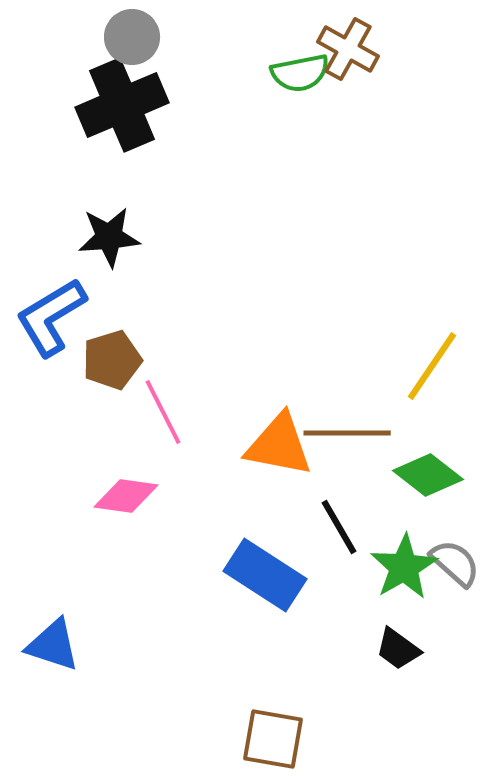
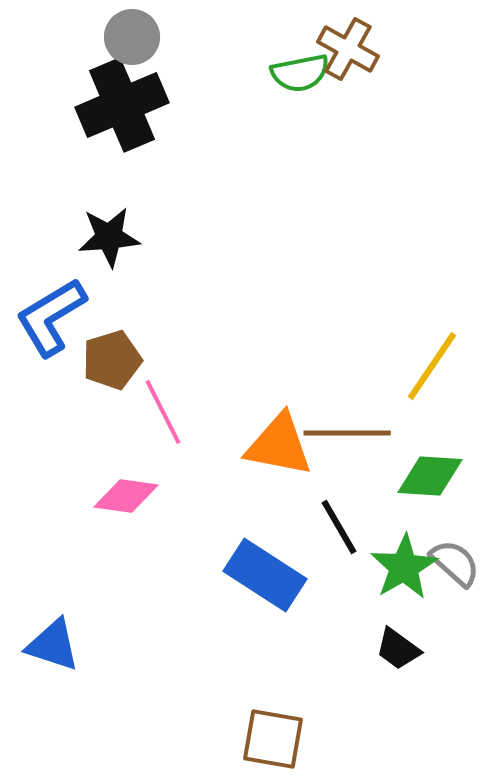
green diamond: moved 2 px right, 1 px down; rotated 34 degrees counterclockwise
